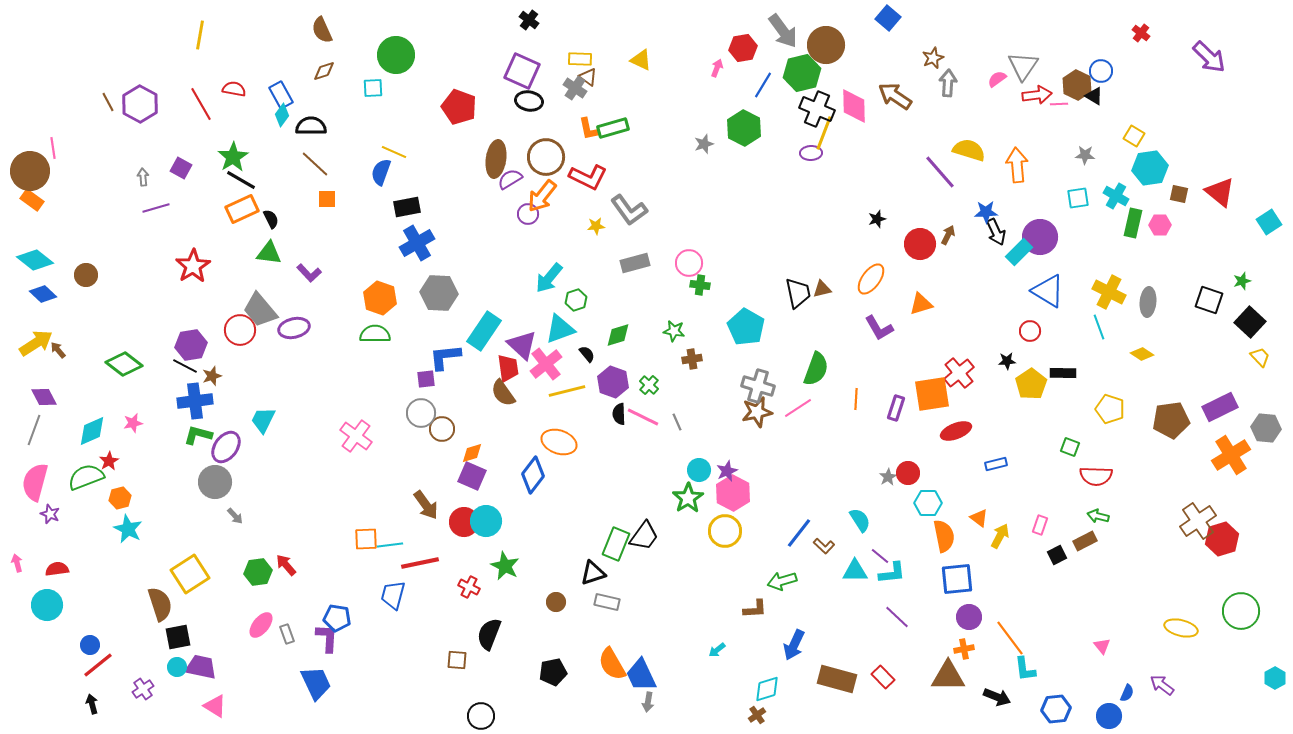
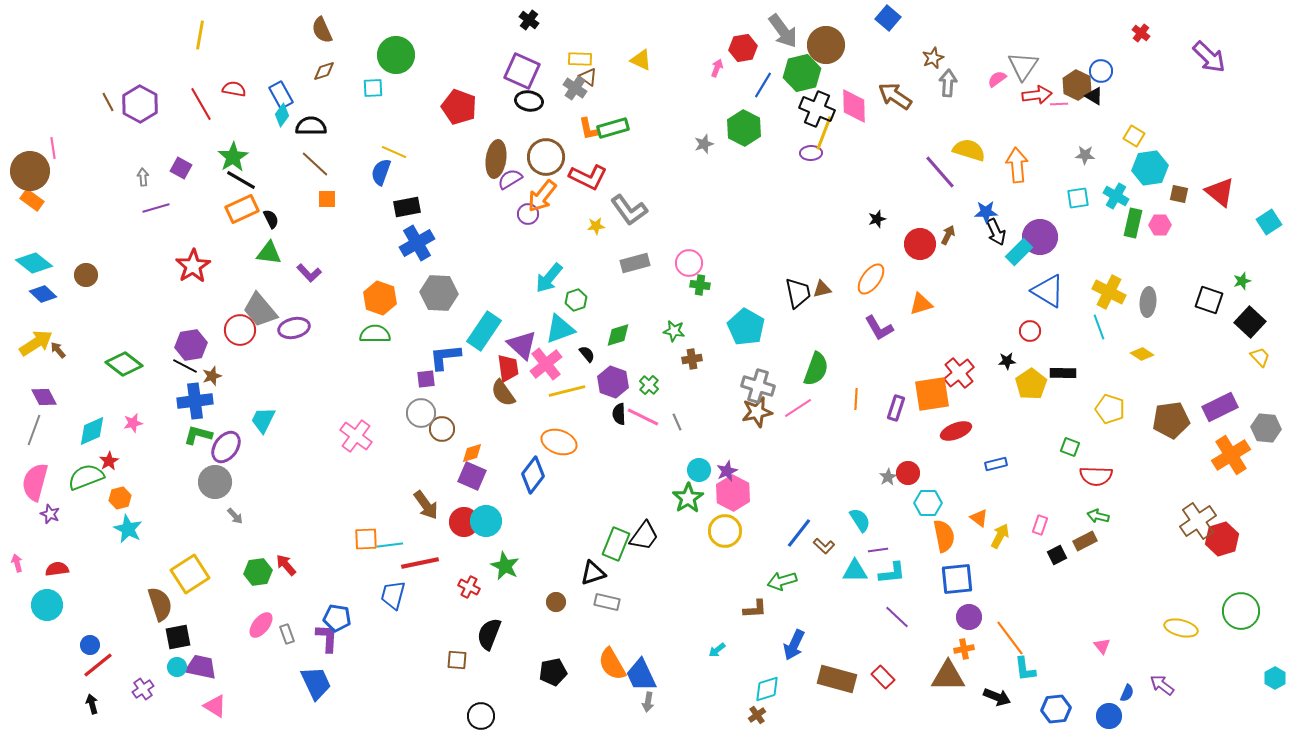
cyan diamond at (35, 260): moved 1 px left, 3 px down
purple line at (880, 556): moved 2 px left, 6 px up; rotated 48 degrees counterclockwise
